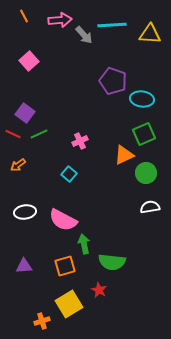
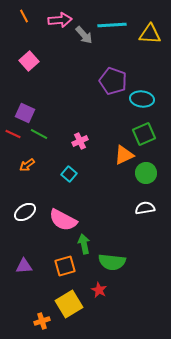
purple square: rotated 12 degrees counterclockwise
green line: rotated 54 degrees clockwise
orange arrow: moved 9 px right
white semicircle: moved 5 px left, 1 px down
white ellipse: rotated 25 degrees counterclockwise
